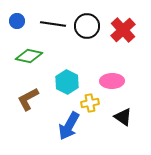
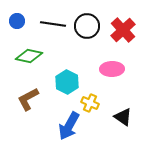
pink ellipse: moved 12 px up
yellow cross: rotated 36 degrees clockwise
